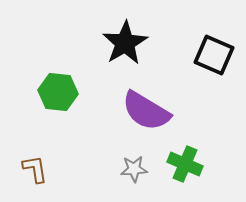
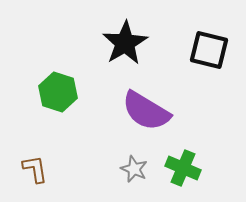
black square: moved 5 px left, 5 px up; rotated 9 degrees counterclockwise
green hexagon: rotated 12 degrees clockwise
green cross: moved 2 px left, 4 px down
gray star: rotated 28 degrees clockwise
